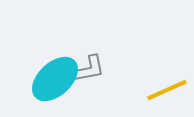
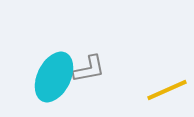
cyan ellipse: moved 1 px left, 2 px up; rotated 21 degrees counterclockwise
